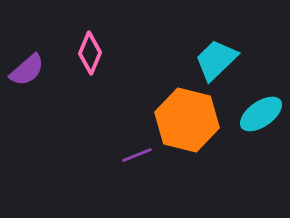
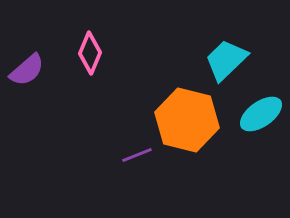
cyan trapezoid: moved 10 px right
